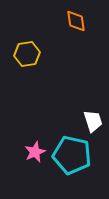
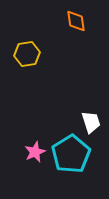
white trapezoid: moved 2 px left, 1 px down
cyan pentagon: moved 1 px left, 1 px up; rotated 27 degrees clockwise
